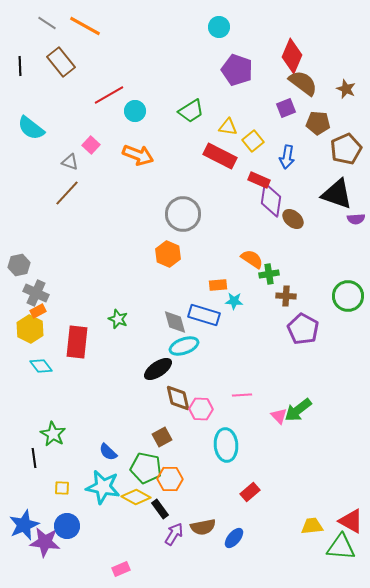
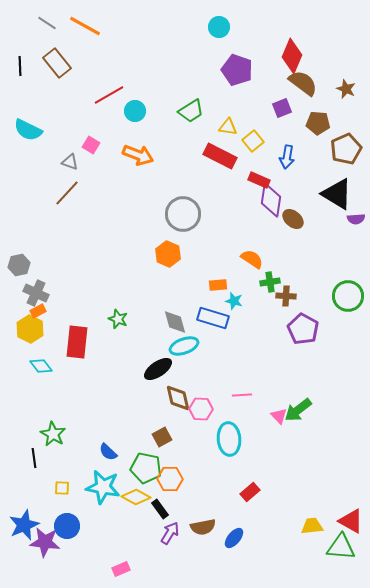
brown rectangle at (61, 62): moved 4 px left, 1 px down
purple square at (286, 108): moved 4 px left
cyan semicircle at (31, 128): moved 3 px left, 2 px down; rotated 12 degrees counterclockwise
pink square at (91, 145): rotated 12 degrees counterclockwise
black triangle at (337, 194): rotated 12 degrees clockwise
green cross at (269, 274): moved 1 px right, 8 px down
cyan star at (234, 301): rotated 12 degrees clockwise
blue rectangle at (204, 315): moved 9 px right, 3 px down
cyan ellipse at (226, 445): moved 3 px right, 6 px up
purple arrow at (174, 534): moved 4 px left, 1 px up
